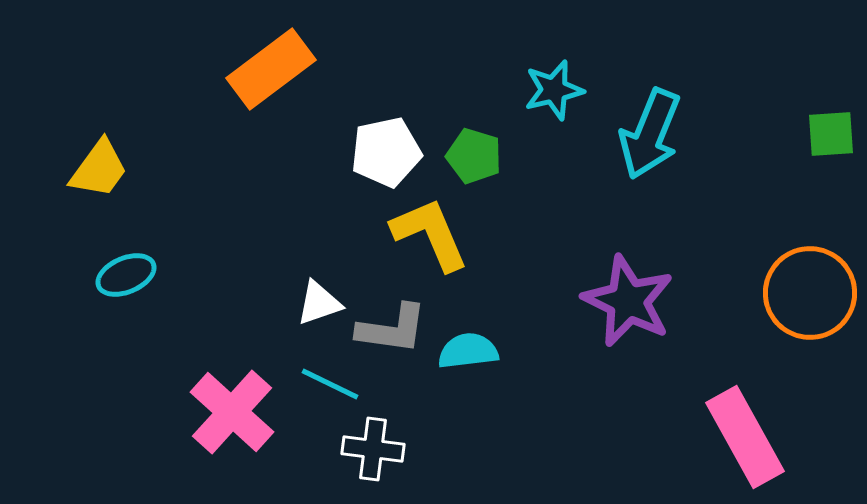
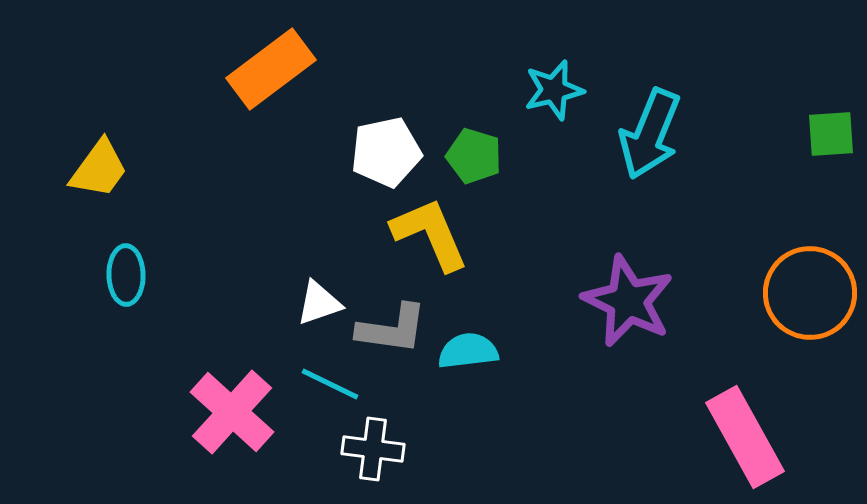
cyan ellipse: rotated 68 degrees counterclockwise
